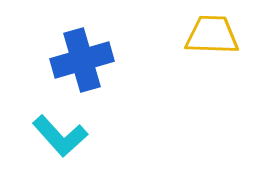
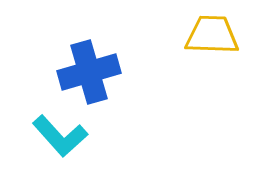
blue cross: moved 7 px right, 12 px down
